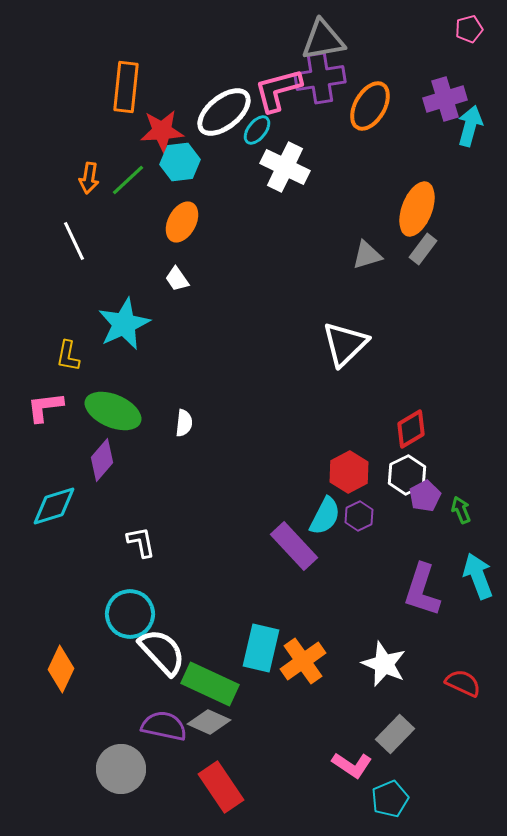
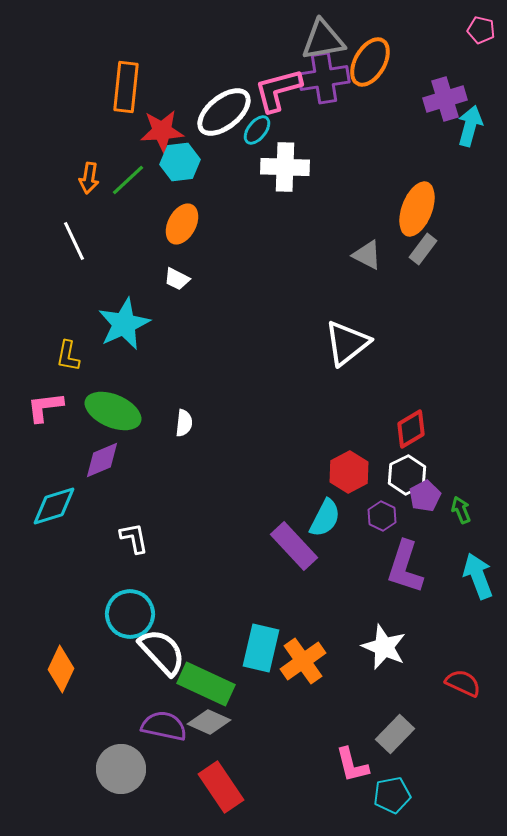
pink pentagon at (469, 29): moved 12 px right, 1 px down; rotated 28 degrees clockwise
purple cross at (320, 78): moved 4 px right
orange ellipse at (370, 106): moved 44 px up
white cross at (285, 167): rotated 24 degrees counterclockwise
orange ellipse at (182, 222): moved 2 px down
gray triangle at (367, 255): rotated 44 degrees clockwise
white trapezoid at (177, 279): rotated 28 degrees counterclockwise
white triangle at (345, 344): moved 2 px right, 1 px up; rotated 6 degrees clockwise
purple diamond at (102, 460): rotated 27 degrees clockwise
cyan semicircle at (325, 516): moved 2 px down
purple hexagon at (359, 516): moved 23 px right; rotated 8 degrees counterclockwise
white L-shape at (141, 542): moved 7 px left, 4 px up
purple L-shape at (422, 590): moved 17 px left, 23 px up
white star at (384, 664): moved 17 px up
green rectangle at (210, 684): moved 4 px left
pink L-shape at (352, 765): rotated 42 degrees clockwise
cyan pentagon at (390, 799): moved 2 px right, 4 px up; rotated 12 degrees clockwise
